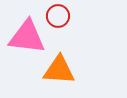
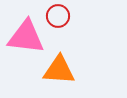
pink triangle: moved 1 px left
